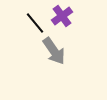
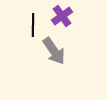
black line: moved 2 px left, 2 px down; rotated 40 degrees clockwise
